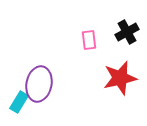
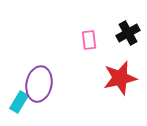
black cross: moved 1 px right, 1 px down
